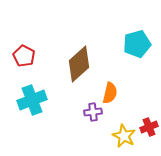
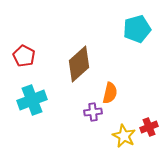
cyan pentagon: moved 15 px up
